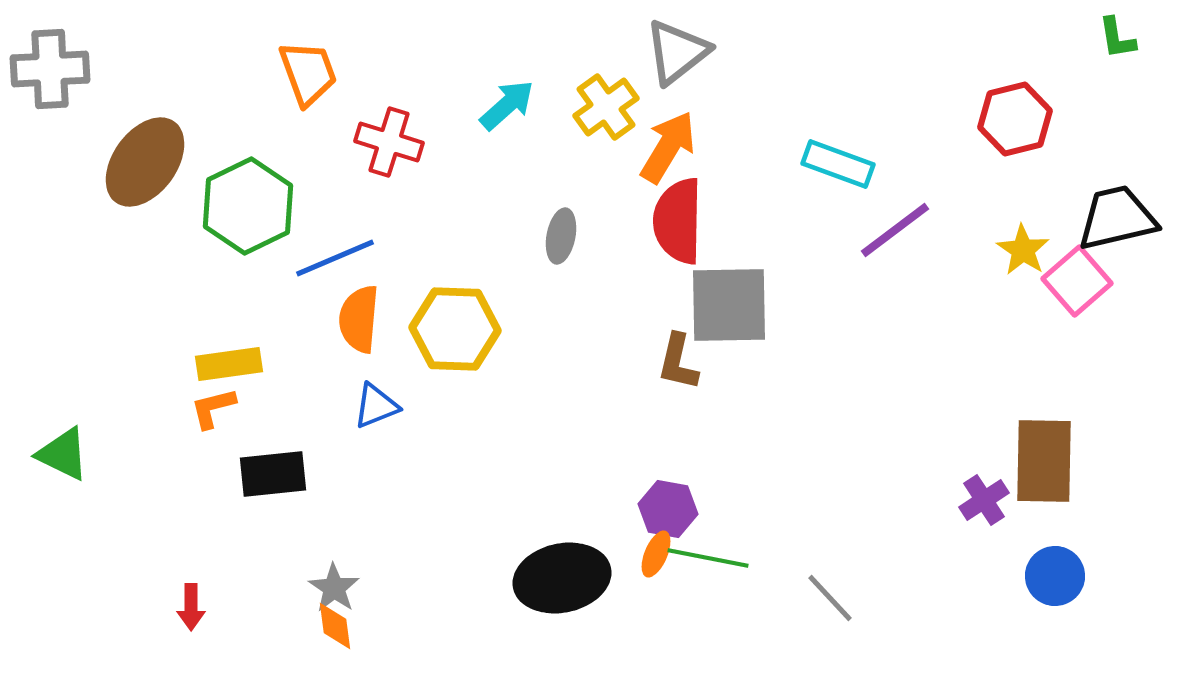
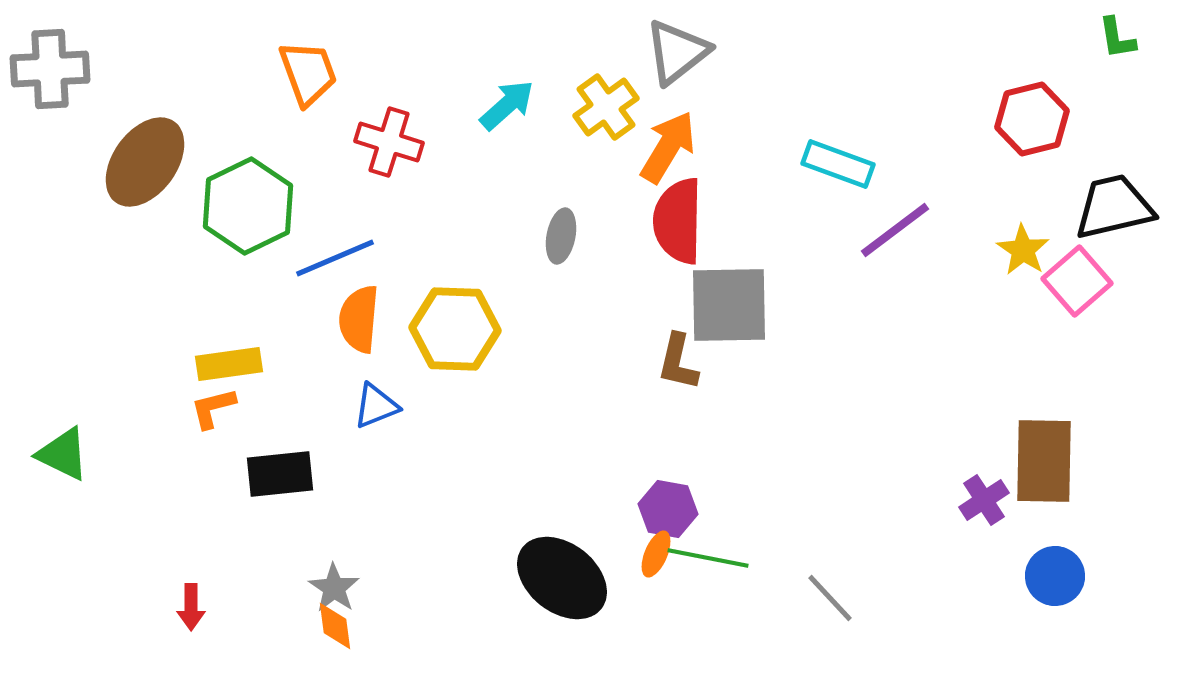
red hexagon: moved 17 px right
black trapezoid: moved 3 px left, 11 px up
black rectangle: moved 7 px right
black ellipse: rotated 50 degrees clockwise
